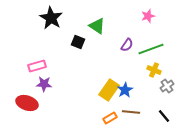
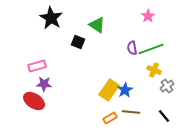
pink star: rotated 16 degrees counterclockwise
green triangle: moved 1 px up
purple semicircle: moved 5 px right, 3 px down; rotated 136 degrees clockwise
red ellipse: moved 7 px right, 2 px up; rotated 15 degrees clockwise
